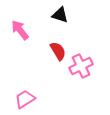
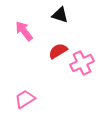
pink arrow: moved 4 px right, 1 px down
red semicircle: rotated 90 degrees counterclockwise
pink cross: moved 1 px right, 3 px up
